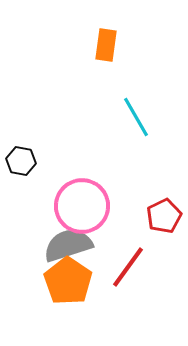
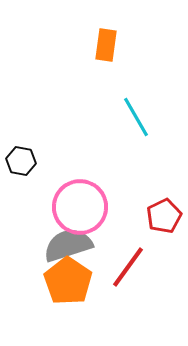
pink circle: moved 2 px left, 1 px down
